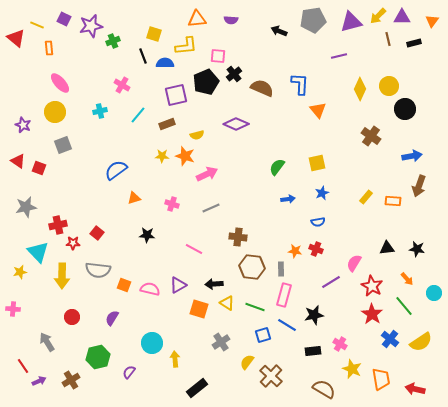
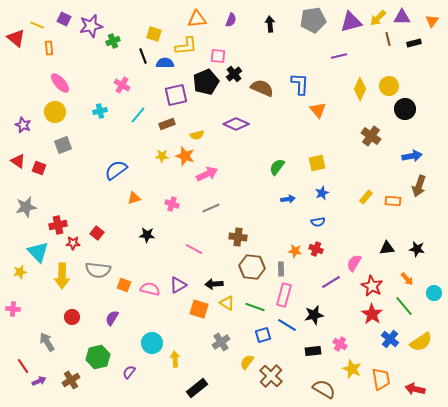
yellow arrow at (378, 16): moved 2 px down
purple semicircle at (231, 20): rotated 72 degrees counterclockwise
black arrow at (279, 31): moved 9 px left, 7 px up; rotated 63 degrees clockwise
